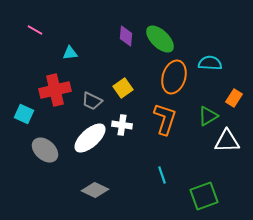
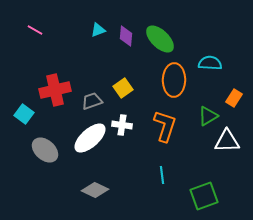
cyan triangle: moved 28 px right, 23 px up; rotated 14 degrees counterclockwise
orange ellipse: moved 3 px down; rotated 16 degrees counterclockwise
gray trapezoid: rotated 135 degrees clockwise
cyan square: rotated 12 degrees clockwise
orange L-shape: moved 7 px down
cyan line: rotated 12 degrees clockwise
